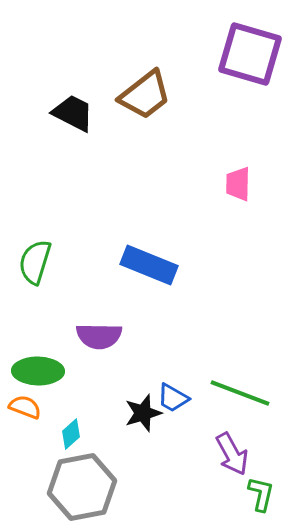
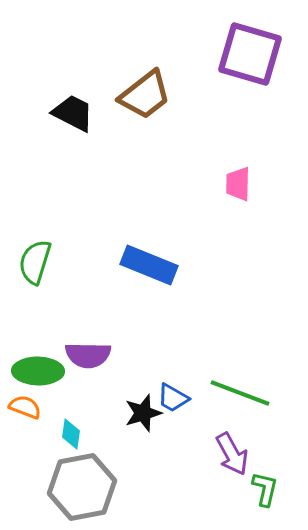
purple semicircle: moved 11 px left, 19 px down
cyan diamond: rotated 40 degrees counterclockwise
green L-shape: moved 4 px right, 5 px up
